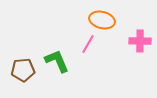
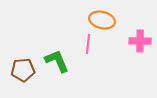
pink line: rotated 24 degrees counterclockwise
